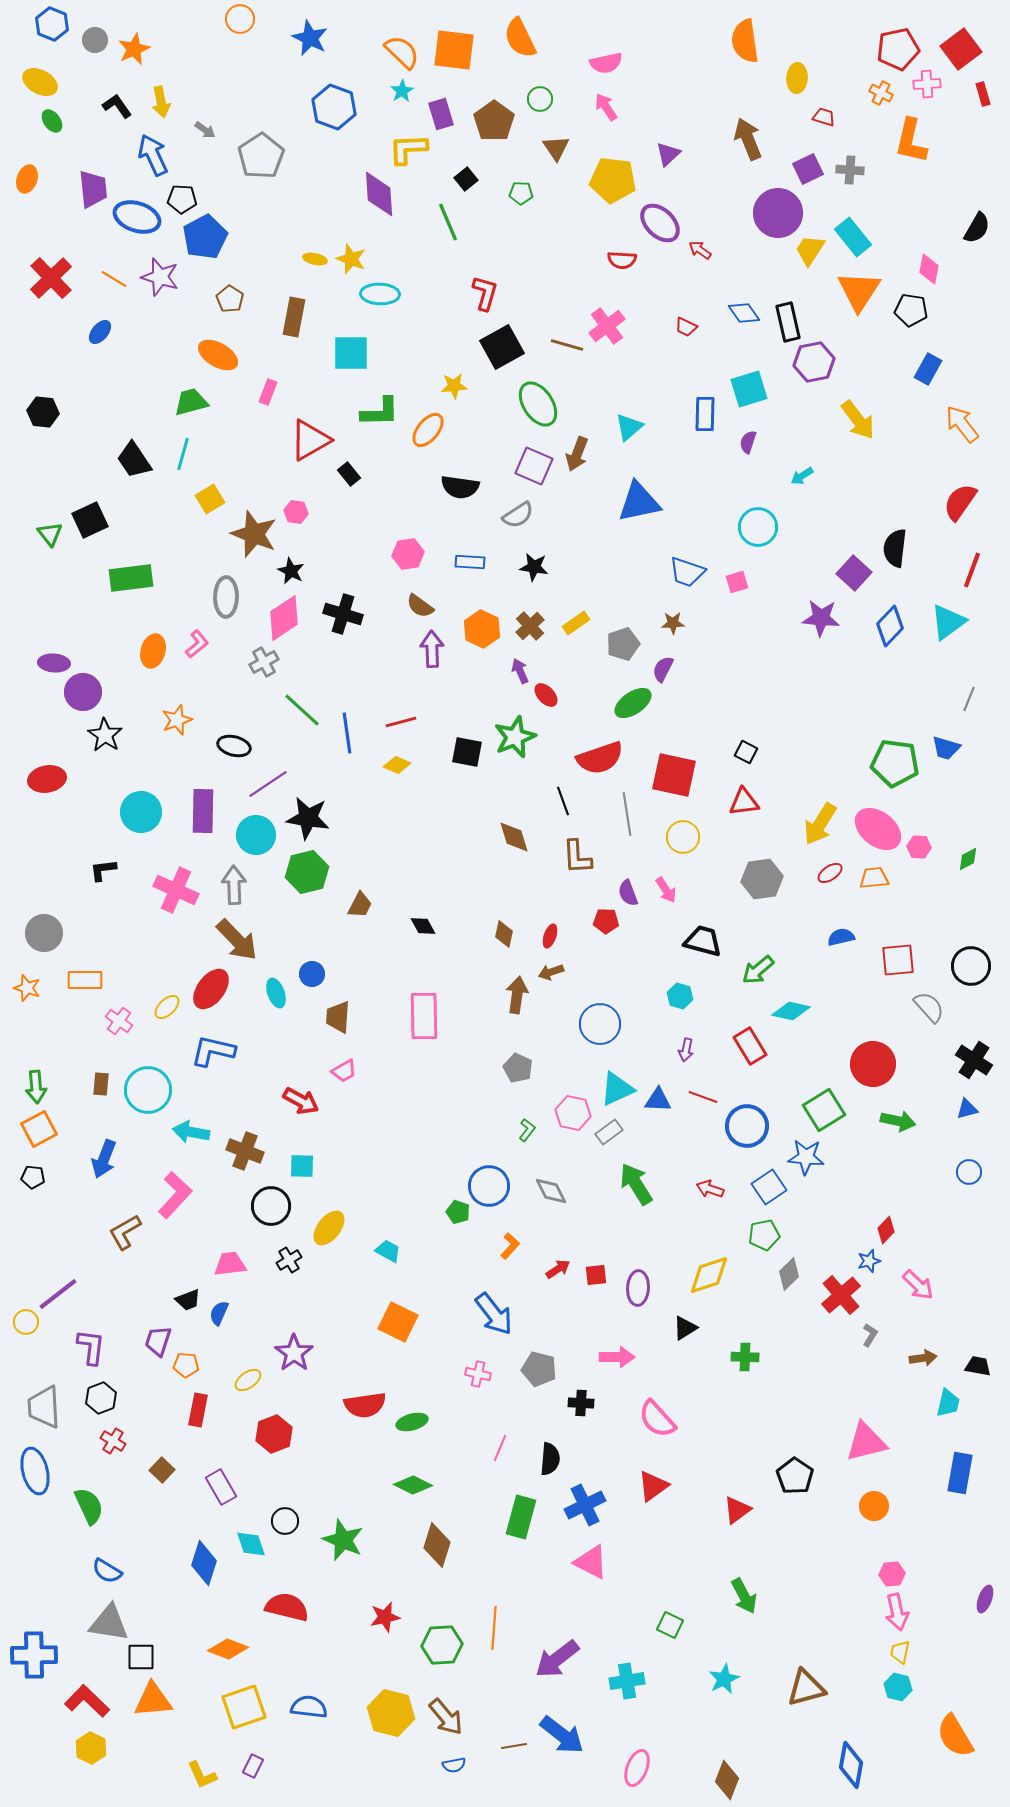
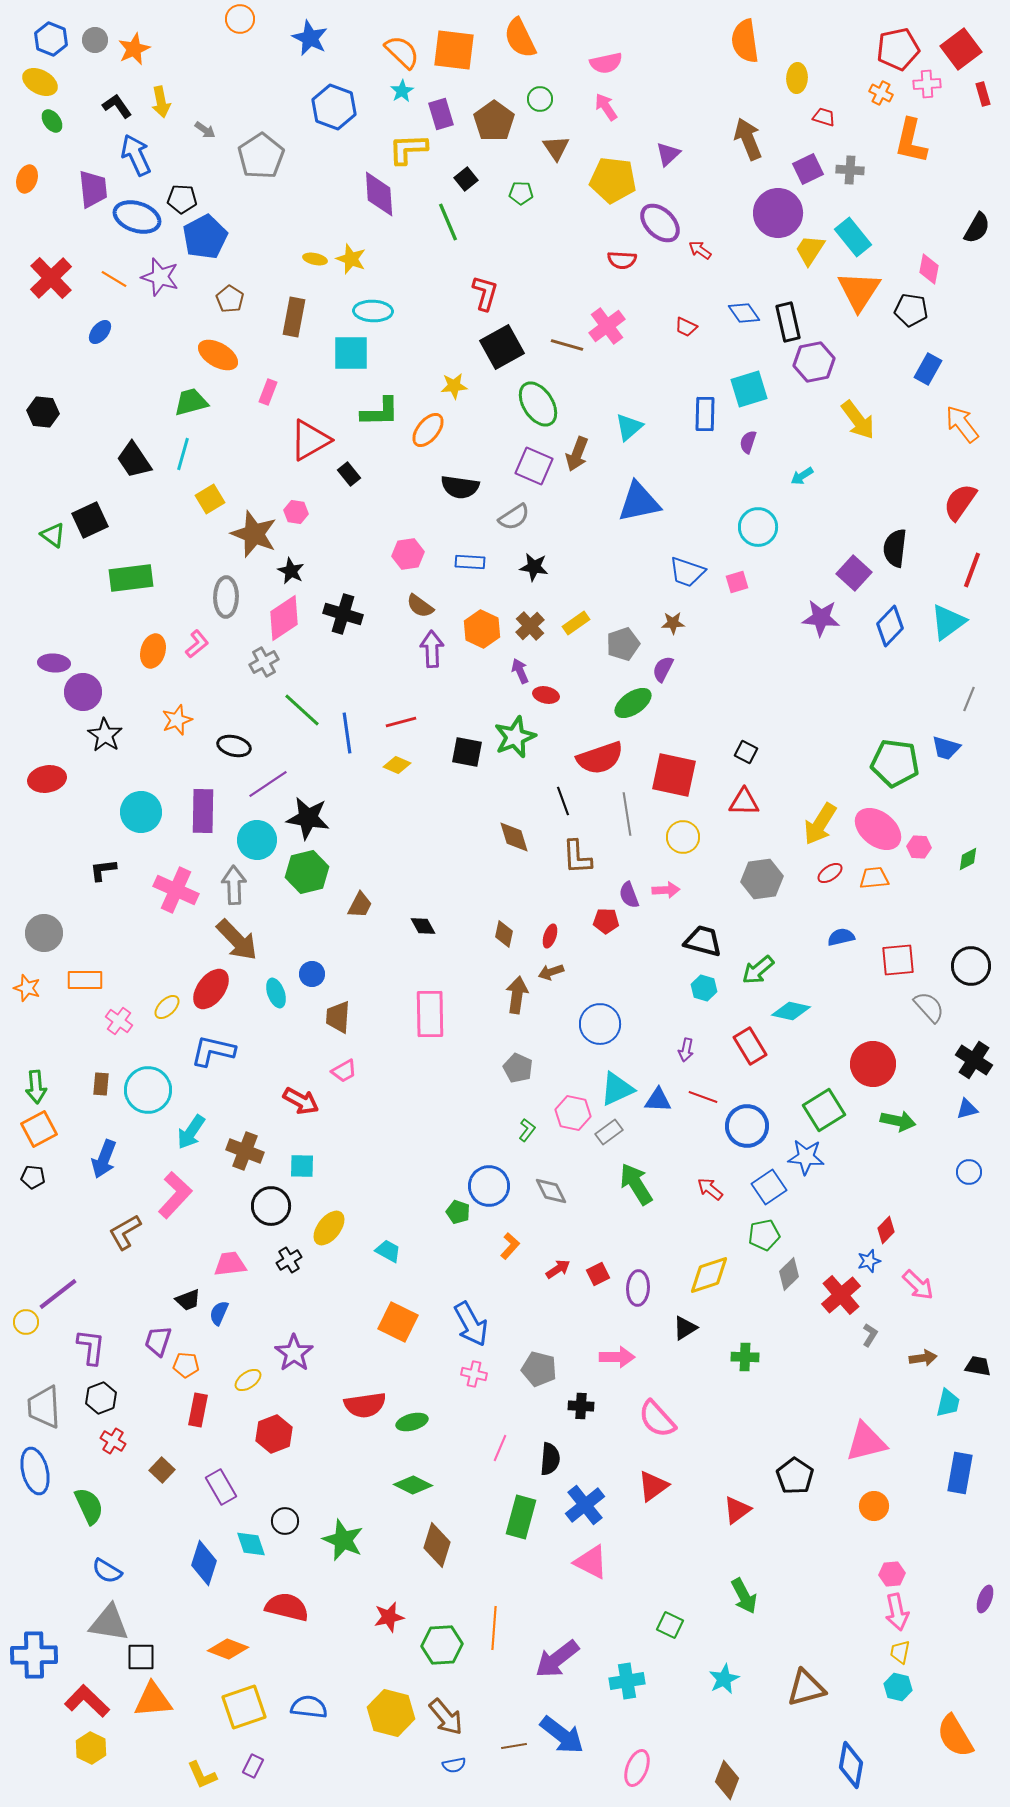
blue hexagon at (52, 24): moved 1 px left, 15 px down
blue arrow at (153, 155): moved 17 px left
cyan ellipse at (380, 294): moved 7 px left, 17 px down
gray semicircle at (518, 515): moved 4 px left, 2 px down
green triangle at (50, 534): moved 3 px right, 1 px down; rotated 16 degrees counterclockwise
red ellipse at (546, 695): rotated 35 degrees counterclockwise
red triangle at (744, 802): rotated 8 degrees clockwise
cyan circle at (256, 835): moved 1 px right, 5 px down
pink arrow at (666, 890): rotated 60 degrees counterclockwise
purple semicircle at (628, 893): moved 1 px right, 2 px down
cyan hexagon at (680, 996): moved 24 px right, 8 px up
pink rectangle at (424, 1016): moved 6 px right, 2 px up
cyan arrow at (191, 1132): rotated 66 degrees counterclockwise
red arrow at (710, 1189): rotated 20 degrees clockwise
red square at (596, 1275): moved 2 px right, 1 px up; rotated 20 degrees counterclockwise
blue arrow at (494, 1314): moved 23 px left, 10 px down; rotated 9 degrees clockwise
pink cross at (478, 1374): moved 4 px left
black cross at (581, 1403): moved 3 px down
blue cross at (585, 1505): rotated 12 degrees counterclockwise
red star at (385, 1617): moved 4 px right
